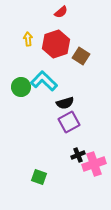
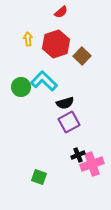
brown square: moved 1 px right; rotated 12 degrees clockwise
pink cross: moved 2 px left
